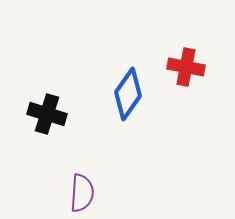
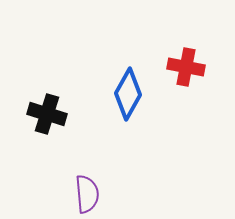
blue diamond: rotated 6 degrees counterclockwise
purple semicircle: moved 5 px right, 1 px down; rotated 9 degrees counterclockwise
